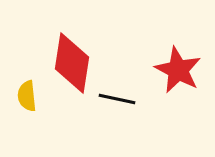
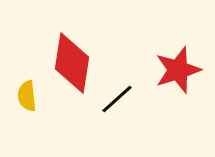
red star: rotated 27 degrees clockwise
black line: rotated 54 degrees counterclockwise
